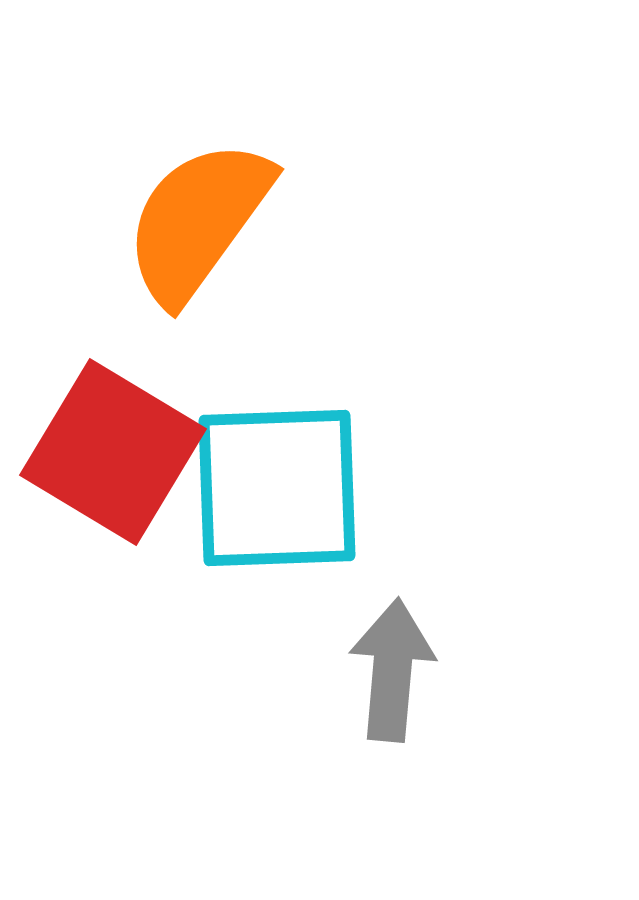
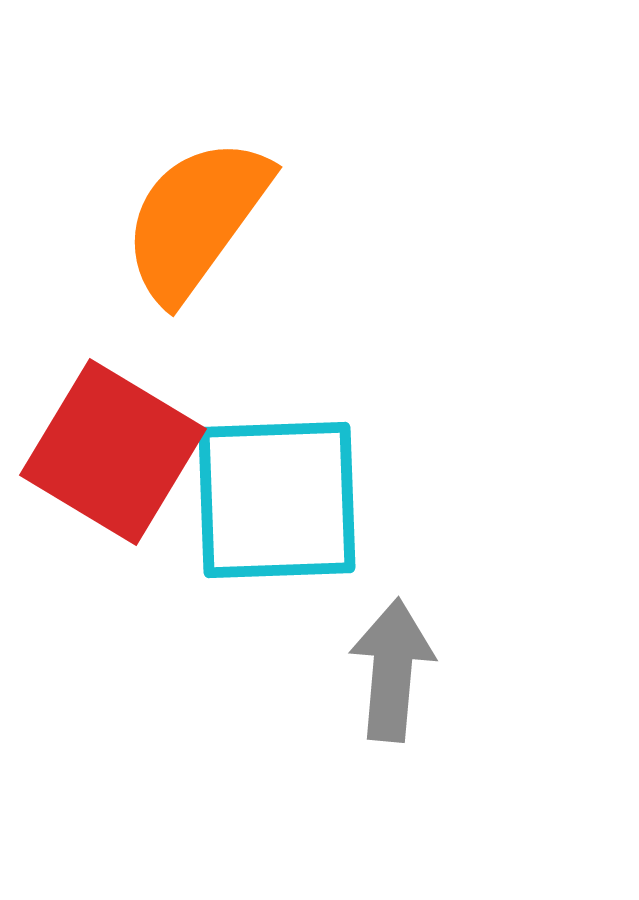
orange semicircle: moved 2 px left, 2 px up
cyan square: moved 12 px down
